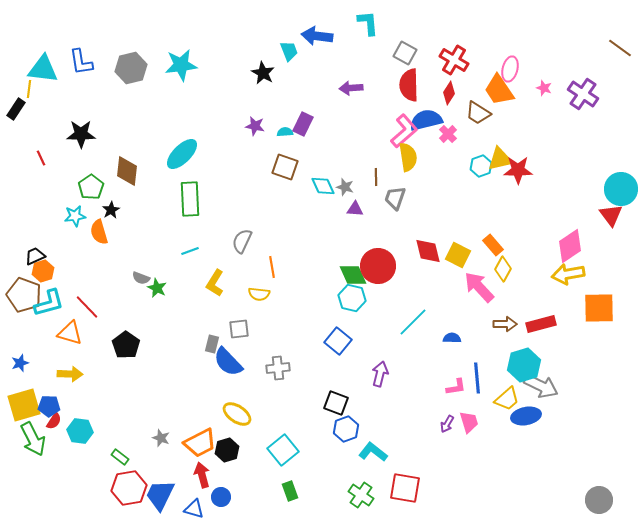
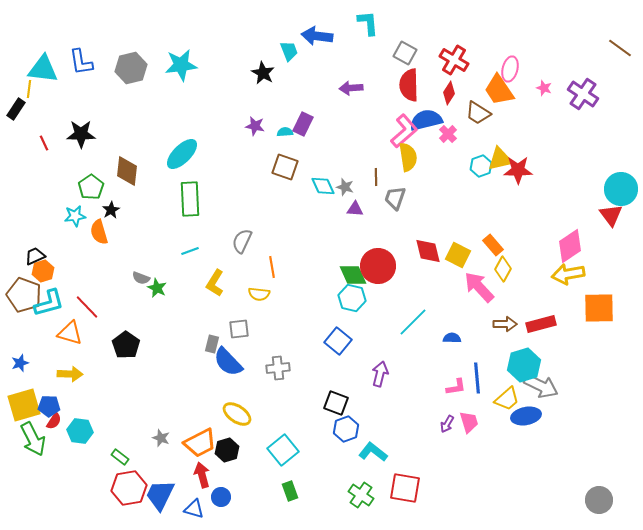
red line at (41, 158): moved 3 px right, 15 px up
